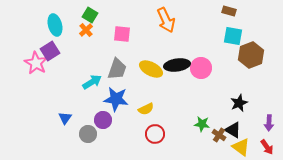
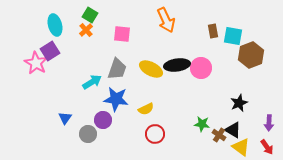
brown rectangle: moved 16 px left, 20 px down; rotated 64 degrees clockwise
